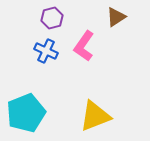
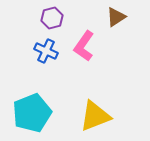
cyan pentagon: moved 6 px right
